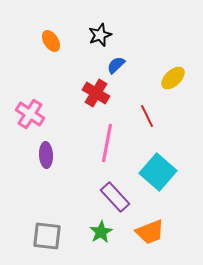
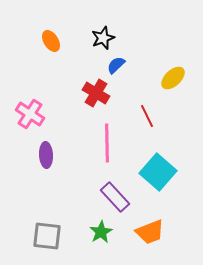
black star: moved 3 px right, 3 px down
pink line: rotated 12 degrees counterclockwise
